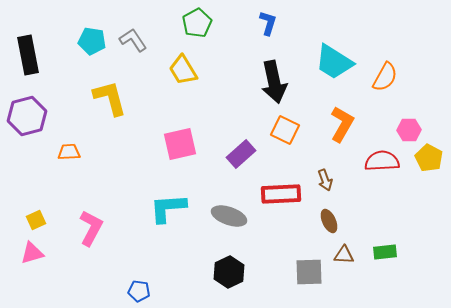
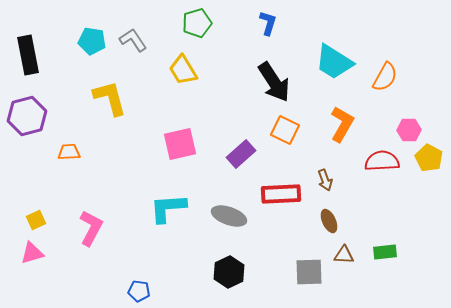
green pentagon: rotated 12 degrees clockwise
black arrow: rotated 21 degrees counterclockwise
